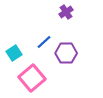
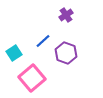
purple cross: moved 3 px down
blue line: moved 1 px left, 1 px up
purple hexagon: rotated 20 degrees clockwise
